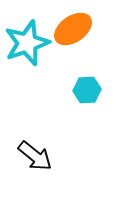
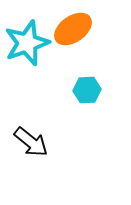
black arrow: moved 4 px left, 14 px up
